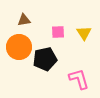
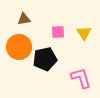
brown triangle: moved 1 px up
pink L-shape: moved 2 px right, 1 px up
